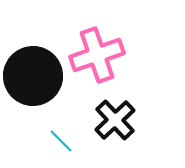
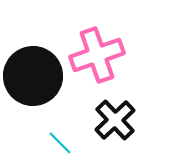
cyan line: moved 1 px left, 2 px down
